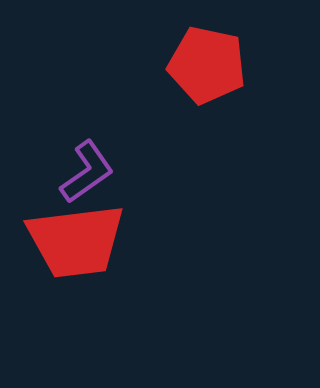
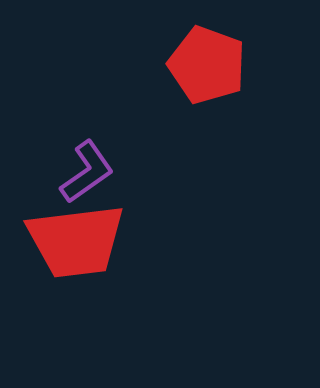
red pentagon: rotated 8 degrees clockwise
